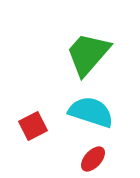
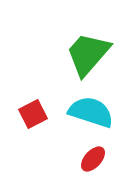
red square: moved 12 px up
